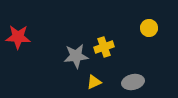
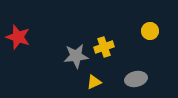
yellow circle: moved 1 px right, 3 px down
red star: rotated 15 degrees clockwise
gray ellipse: moved 3 px right, 3 px up
